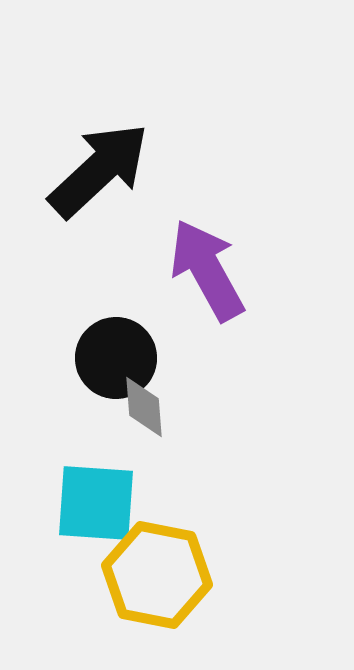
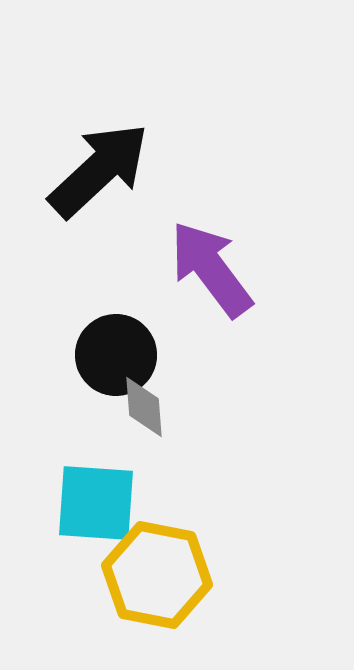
purple arrow: moved 4 px right, 1 px up; rotated 8 degrees counterclockwise
black circle: moved 3 px up
